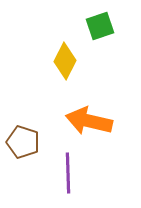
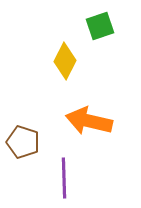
purple line: moved 4 px left, 5 px down
